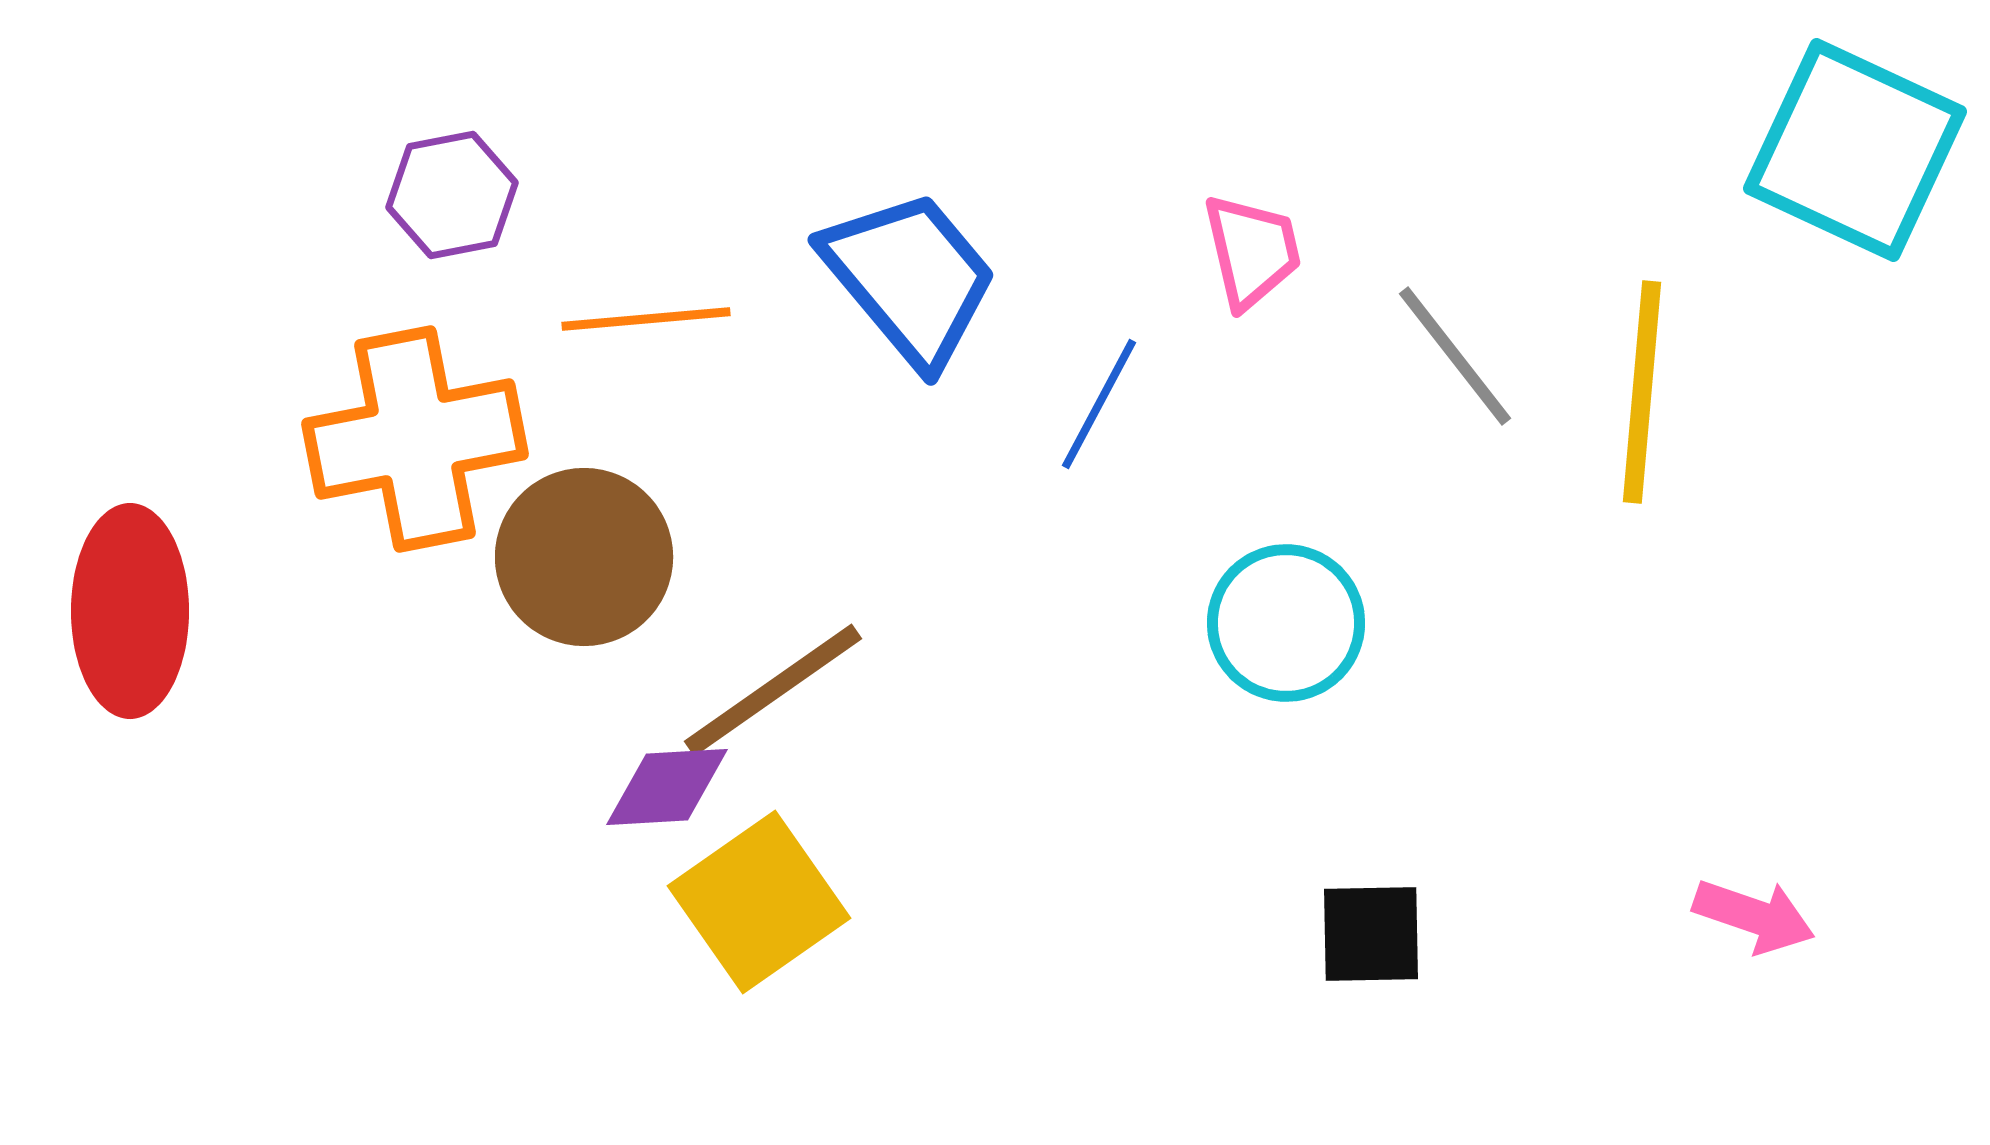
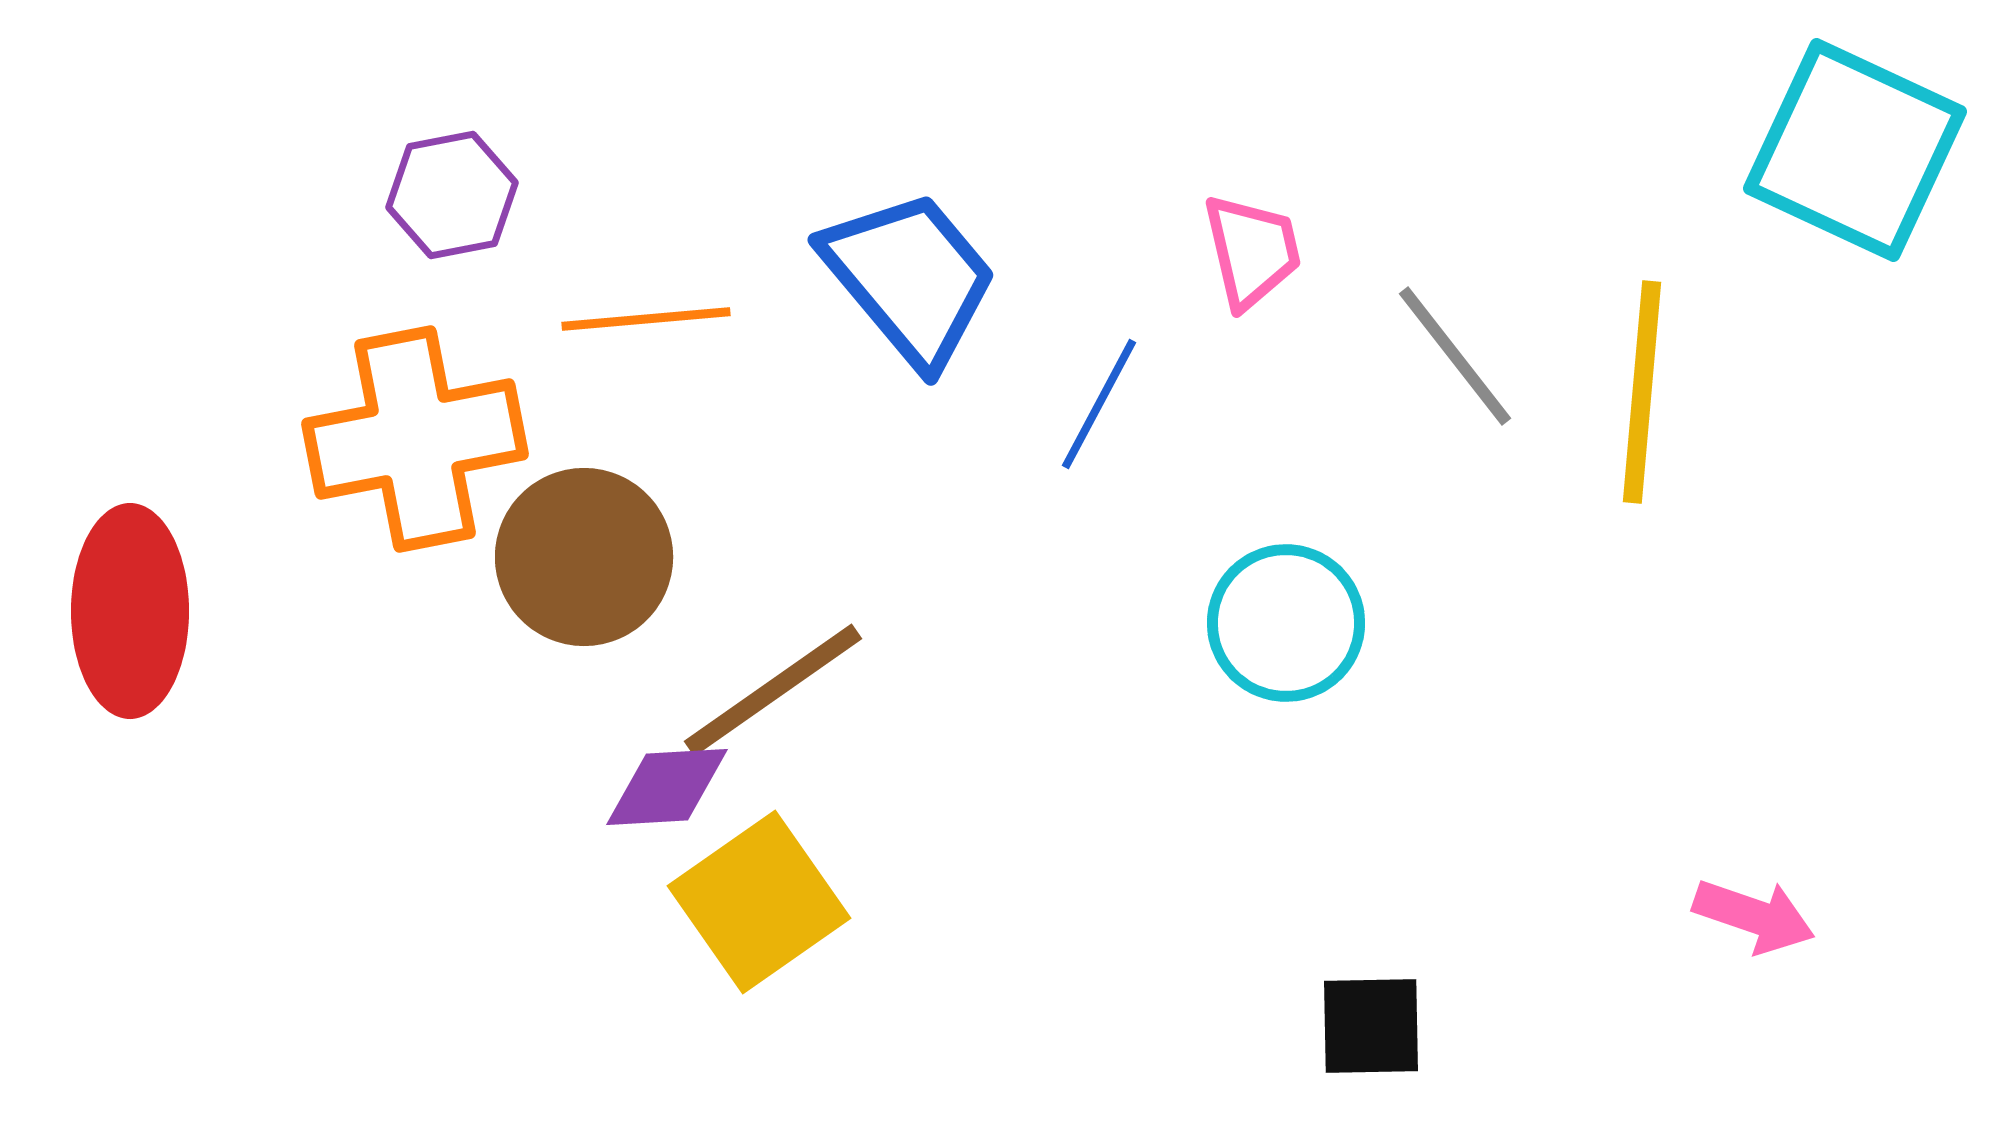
black square: moved 92 px down
